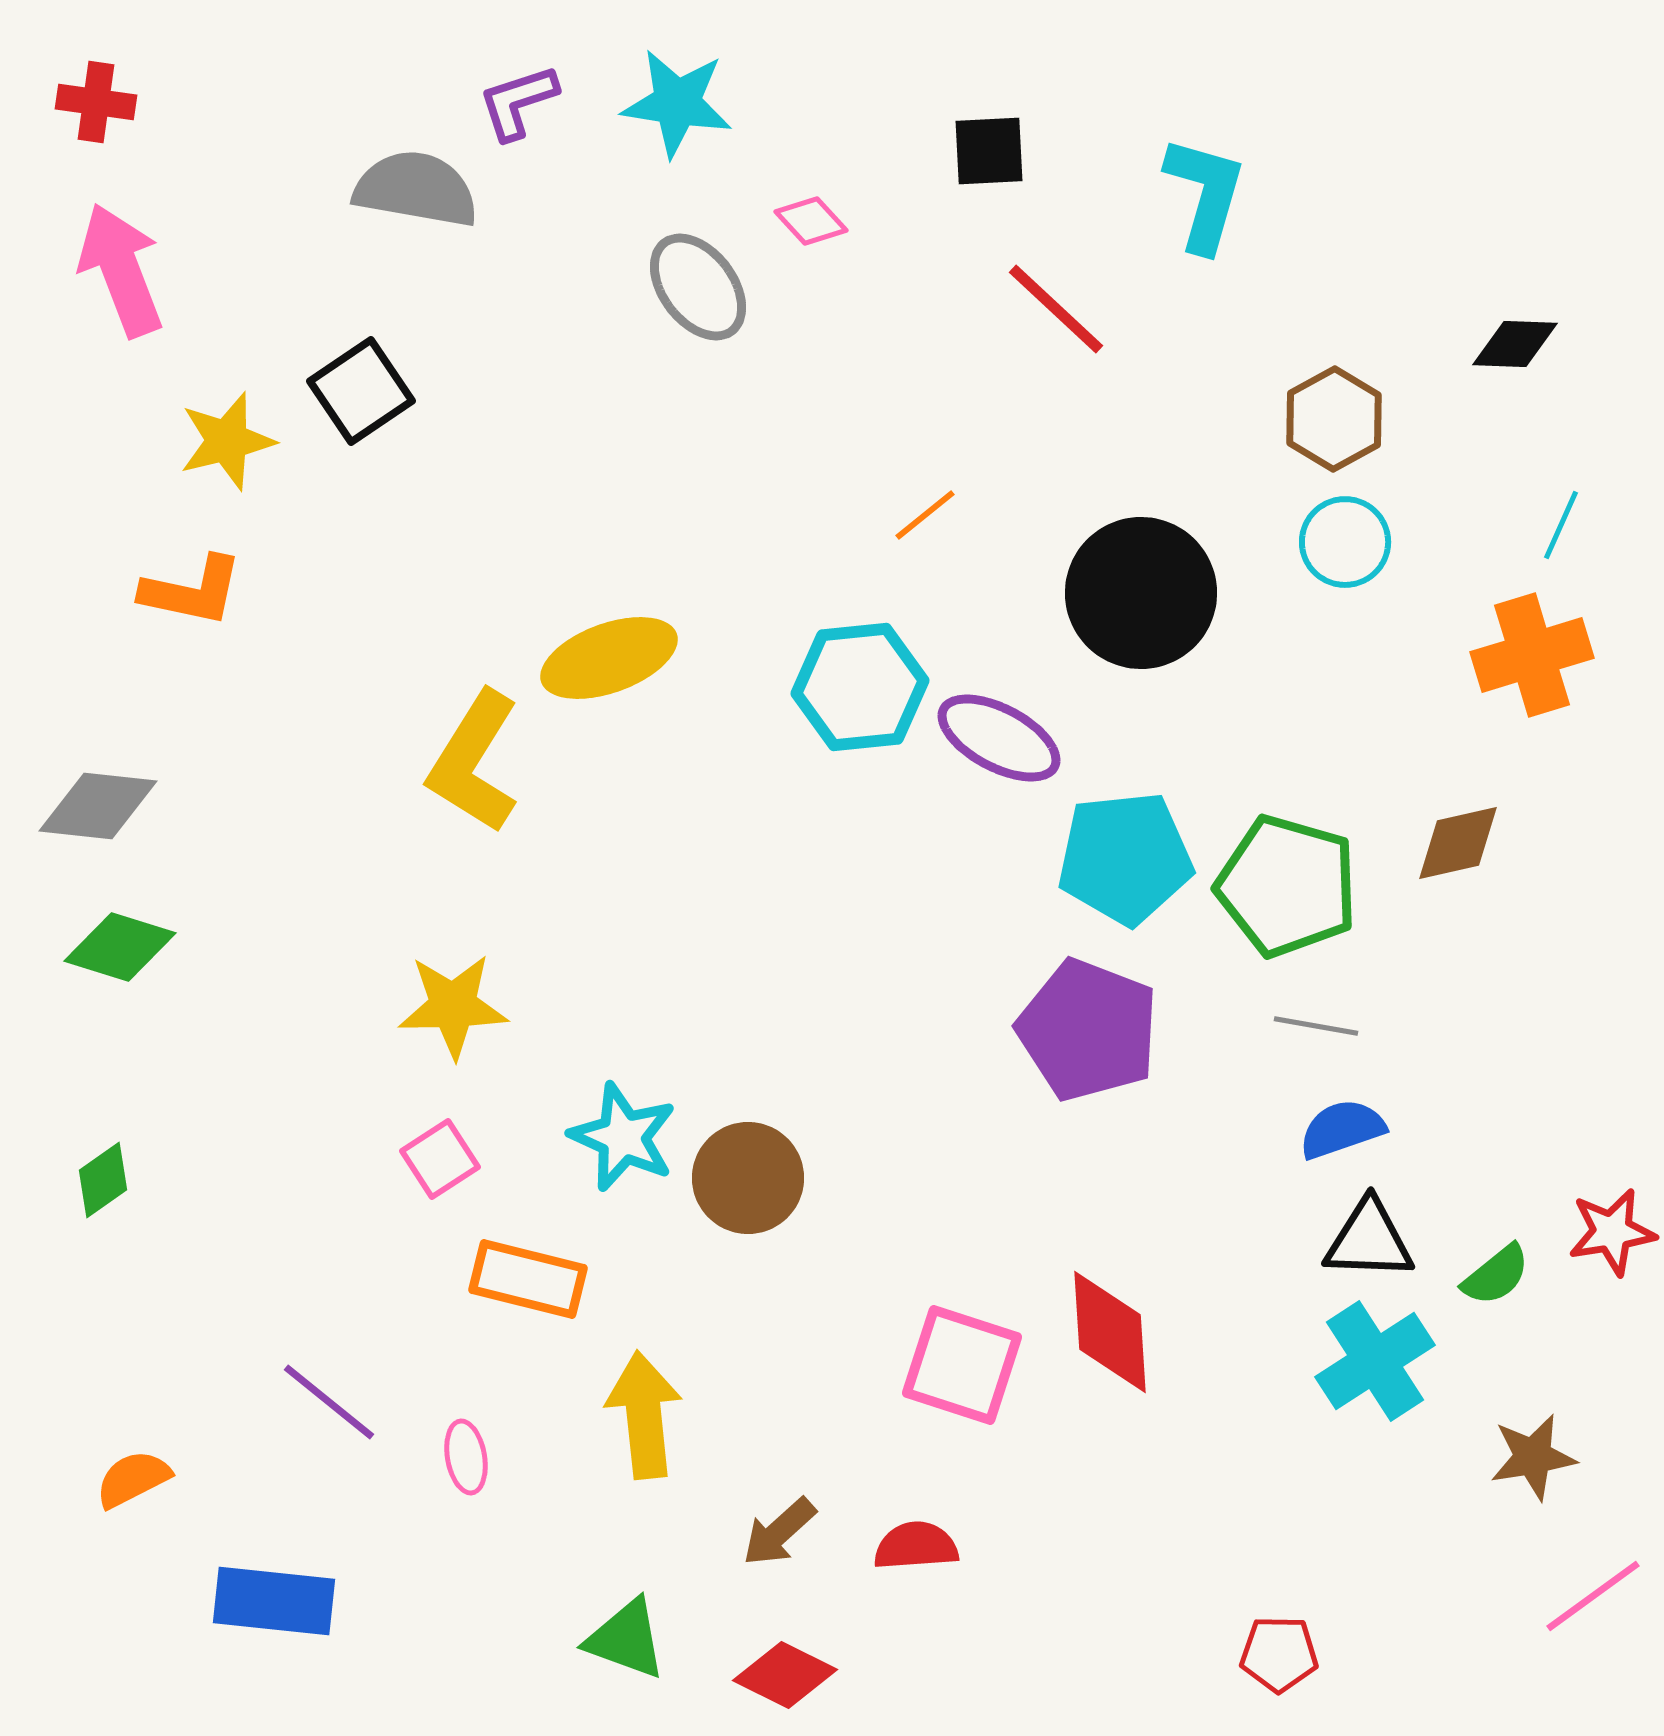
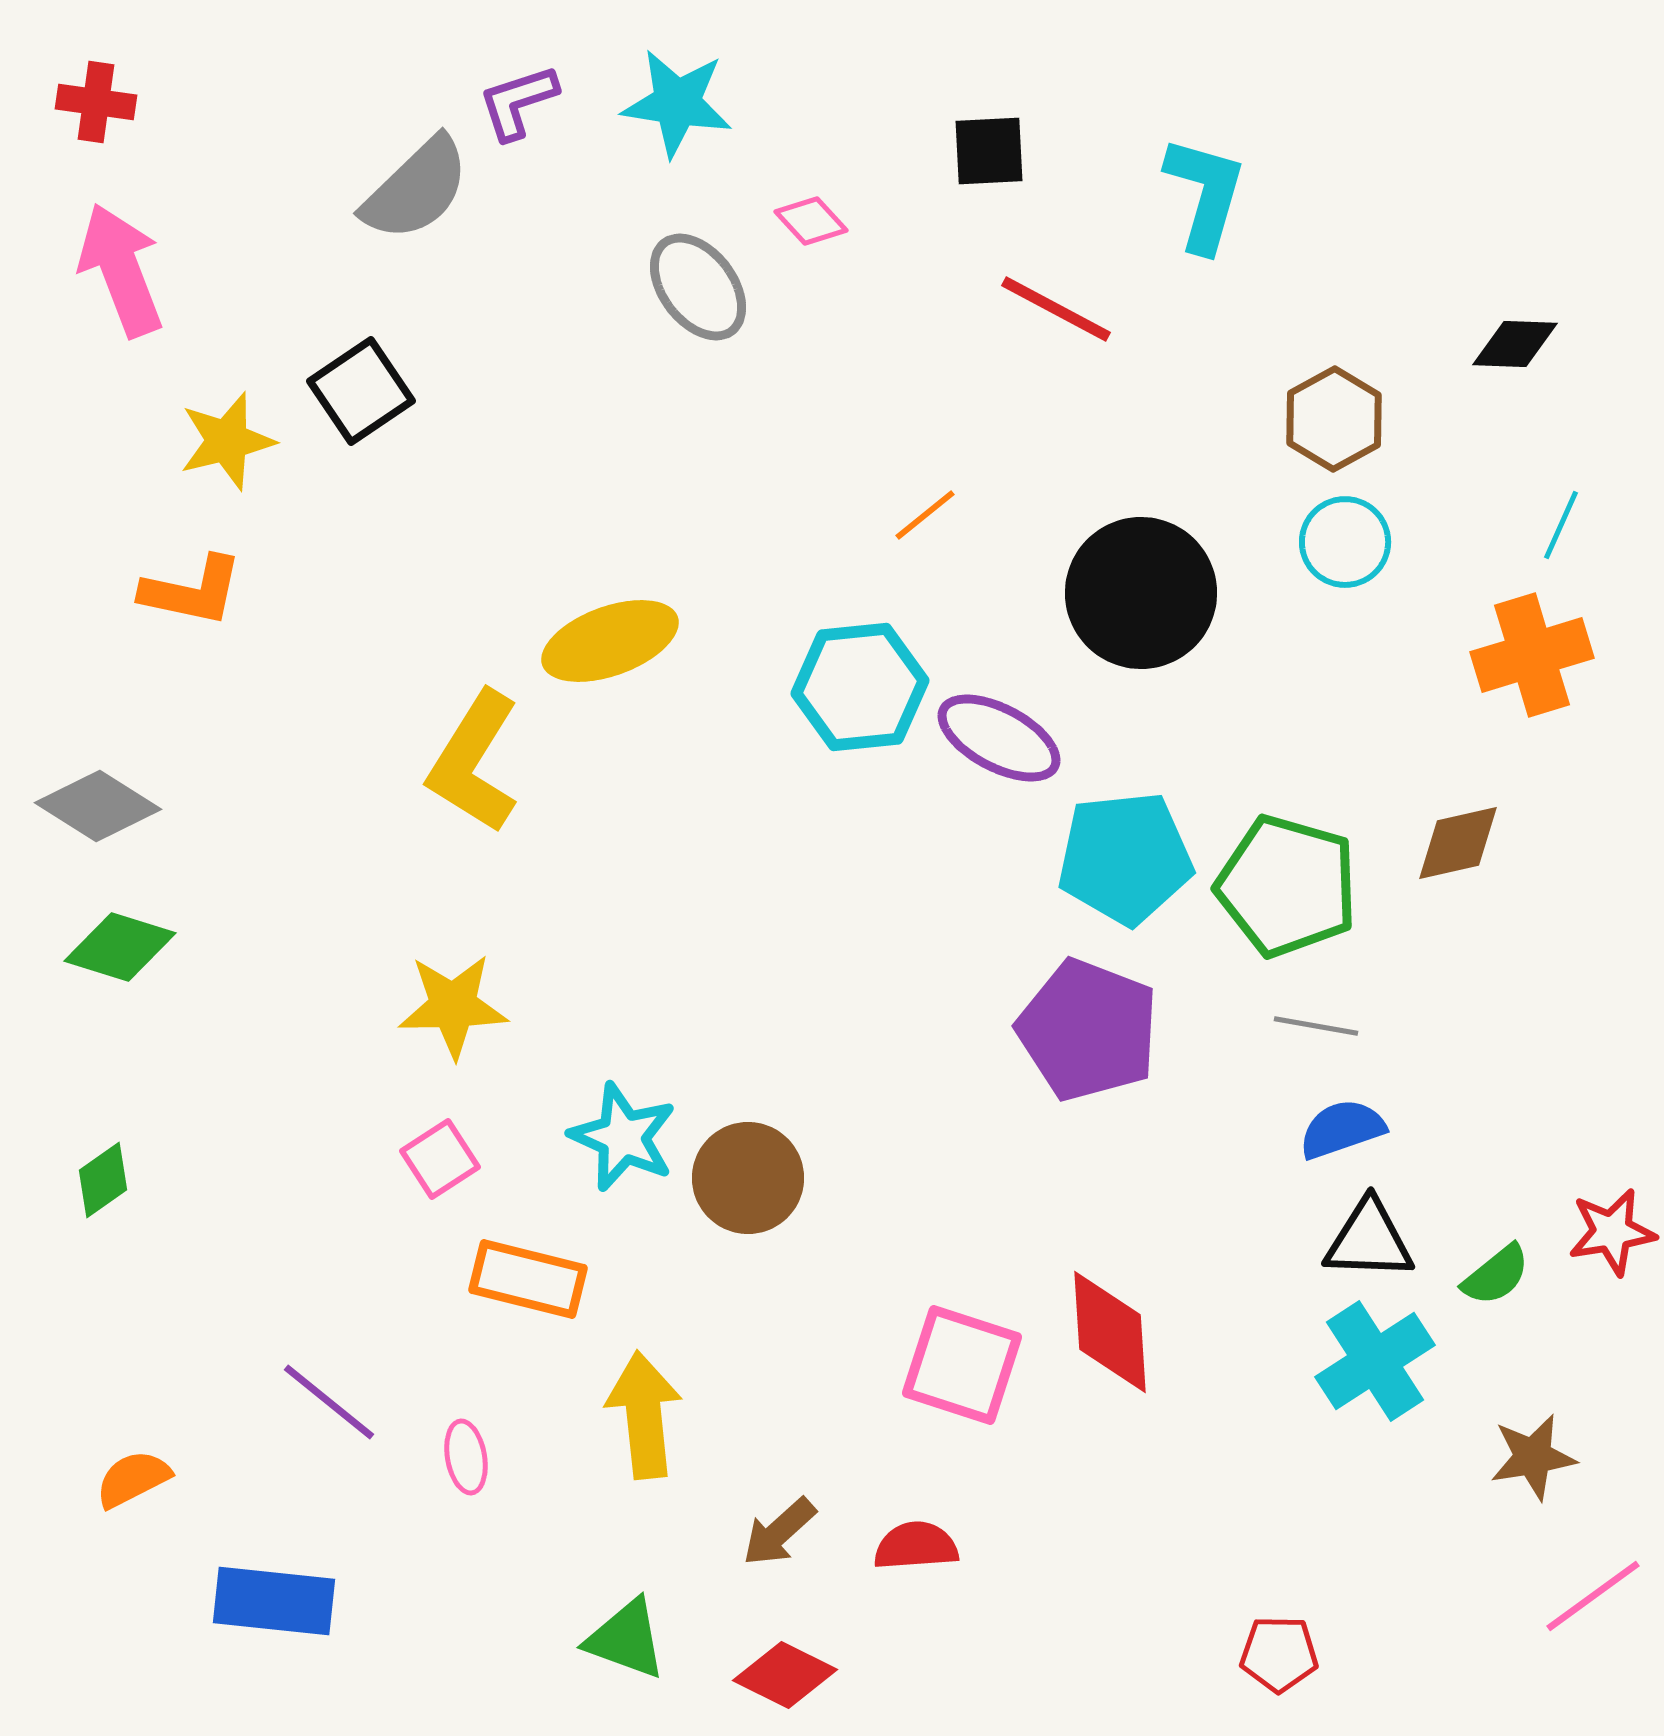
gray semicircle at (416, 189): rotated 126 degrees clockwise
red line at (1056, 309): rotated 15 degrees counterclockwise
yellow ellipse at (609, 658): moved 1 px right, 17 px up
gray diamond at (98, 806): rotated 26 degrees clockwise
